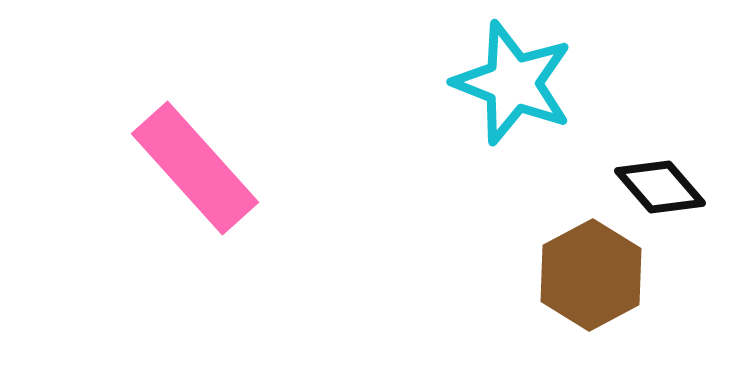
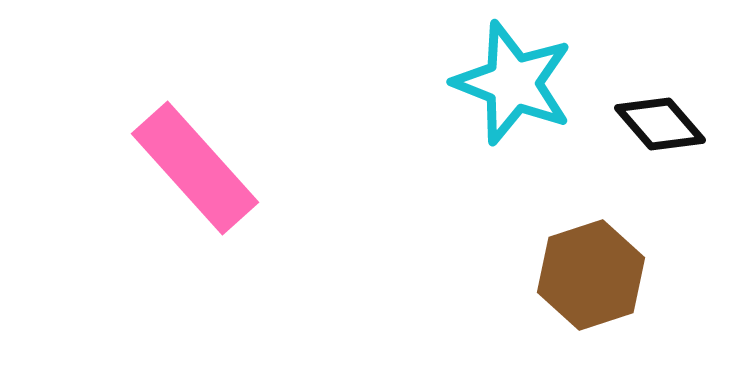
black diamond: moved 63 px up
brown hexagon: rotated 10 degrees clockwise
